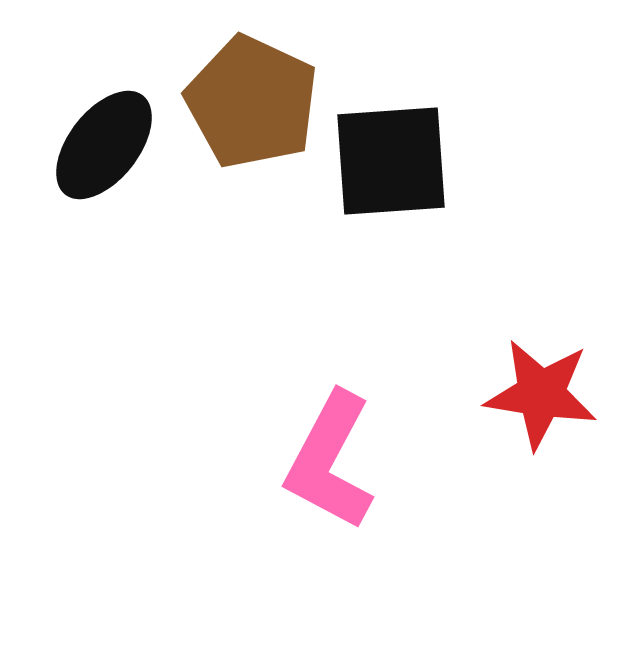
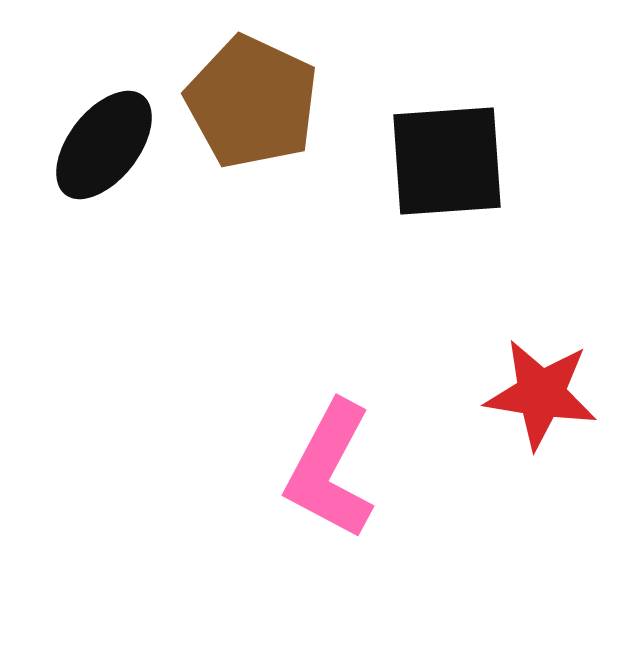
black square: moved 56 px right
pink L-shape: moved 9 px down
